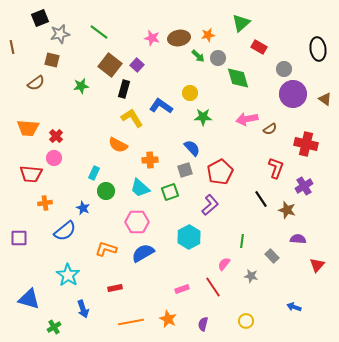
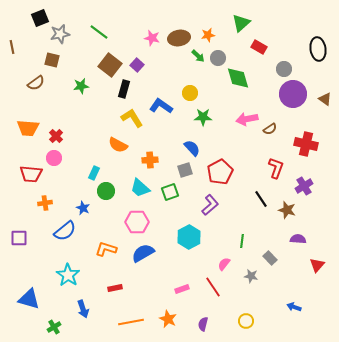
gray rectangle at (272, 256): moved 2 px left, 2 px down
